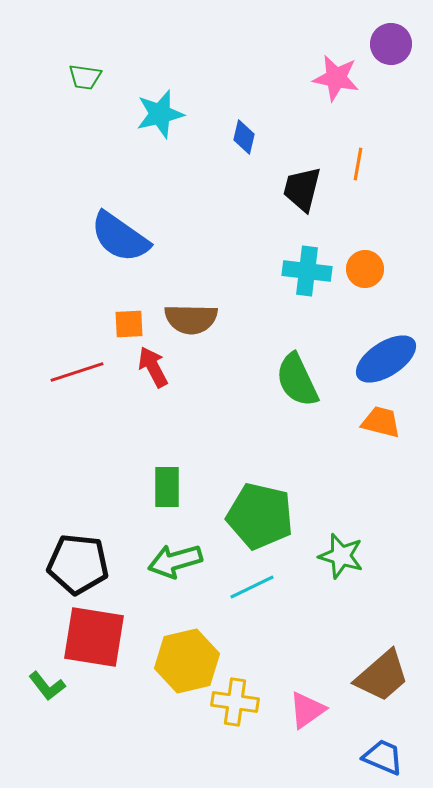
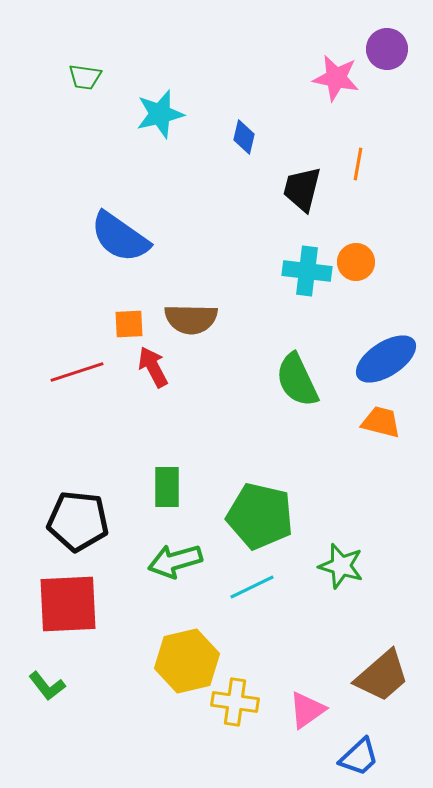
purple circle: moved 4 px left, 5 px down
orange circle: moved 9 px left, 7 px up
green star: moved 10 px down
black pentagon: moved 43 px up
red square: moved 26 px left, 33 px up; rotated 12 degrees counterclockwise
blue trapezoid: moved 24 px left; rotated 114 degrees clockwise
